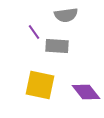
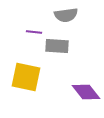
purple line: rotated 49 degrees counterclockwise
yellow square: moved 14 px left, 8 px up
